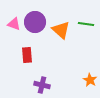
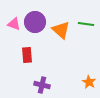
orange star: moved 1 px left, 2 px down
